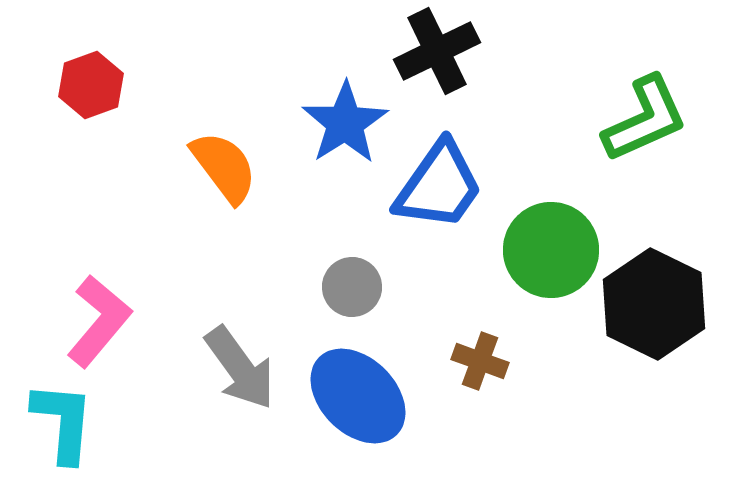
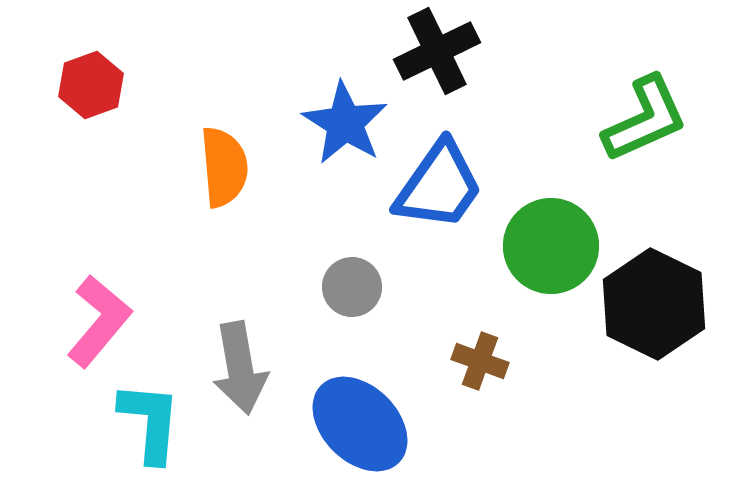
blue star: rotated 8 degrees counterclockwise
orange semicircle: rotated 32 degrees clockwise
green circle: moved 4 px up
gray arrow: rotated 26 degrees clockwise
blue ellipse: moved 2 px right, 28 px down
cyan L-shape: moved 87 px right
